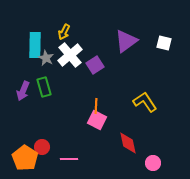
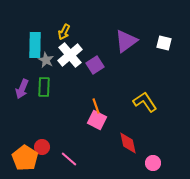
gray star: moved 2 px down
green rectangle: rotated 18 degrees clockwise
purple arrow: moved 1 px left, 2 px up
orange line: rotated 21 degrees counterclockwise
pink line: rotated 42 degrees clockwise
